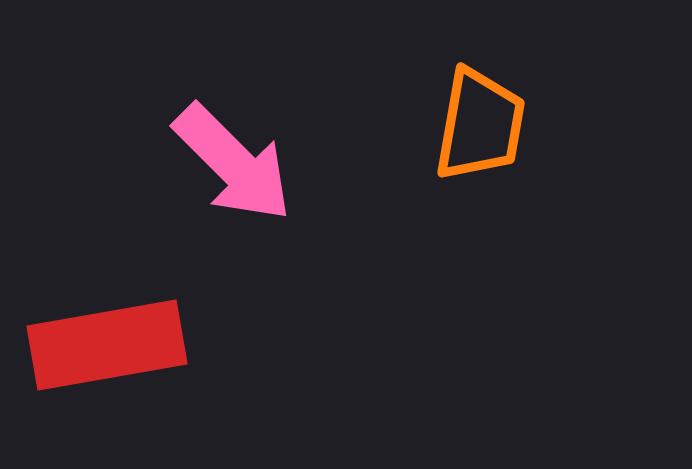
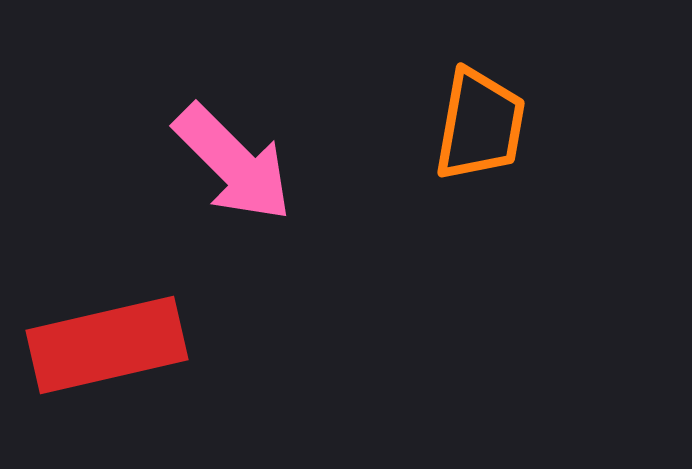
red rectangle: rotated 3 degrees counterclockwise
